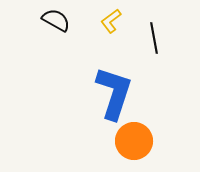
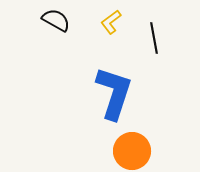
yellow L-shape: moved 1 px down
orange circle: moved 2 px left, 10 px down
